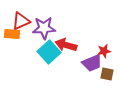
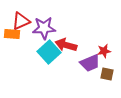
purple trapezoid: moved 2 px left
